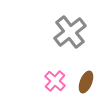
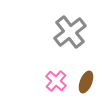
pink cross: moved 1 px right
